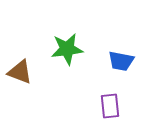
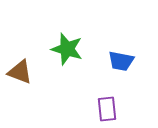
green star: rotated 24 degrees clockwise
purple rectangle: moved 3 px left, 3 px down
